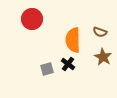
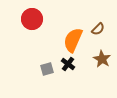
brown semicircle: moved 2 px left, 3 px up; rotated 64 degrees counterclockwise
orange semicircle: rotated 25 degrees clockwise
brown star: moved 1 px left, 2 px down
